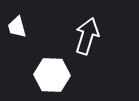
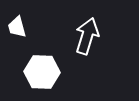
white hexagon: moved 10 px left, 3 px up
